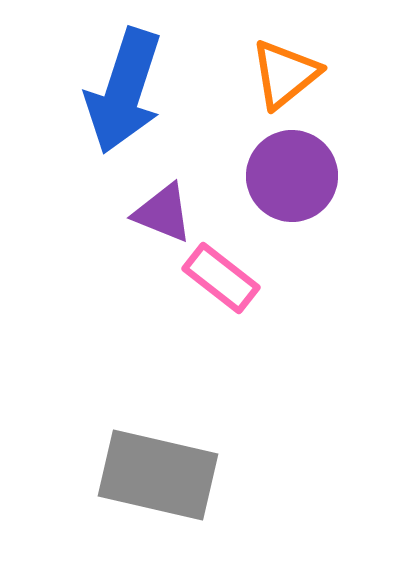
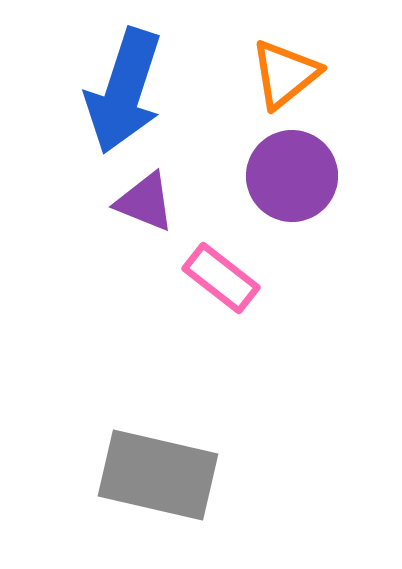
purple triangle: moved 18 px left, 11 px up
